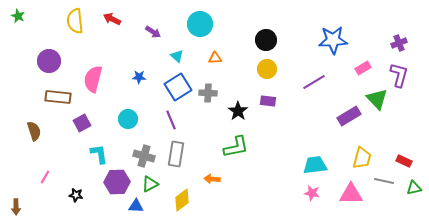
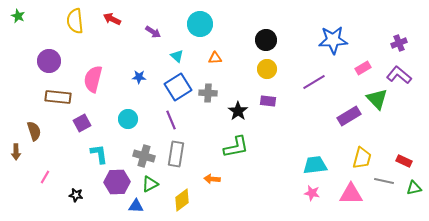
purple L-shape at (399, 75): rotated 65 degrees counterclockwise
brown arrow at (16, 207): moved 55 px up
